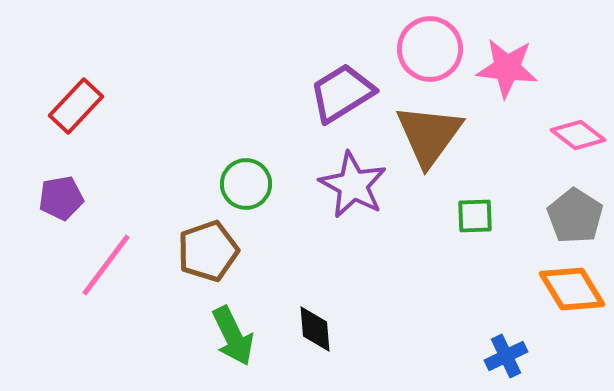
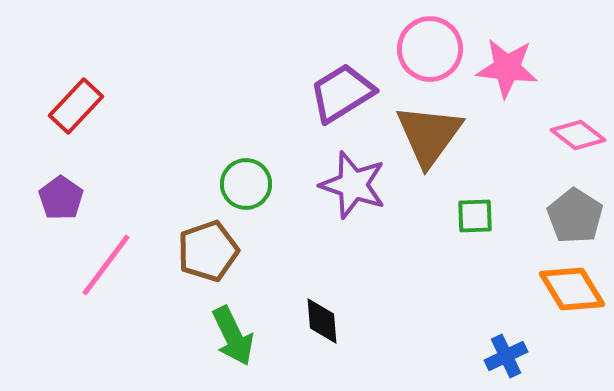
purple star: rotated 10 degrees counterclockwise
purple pentagon: rotated 27 degrees counterclockwise
black diamond: moved 7 px right, 8 px up
